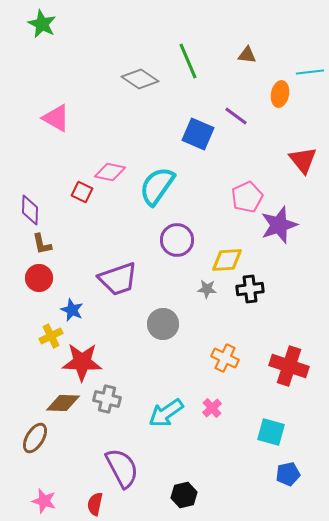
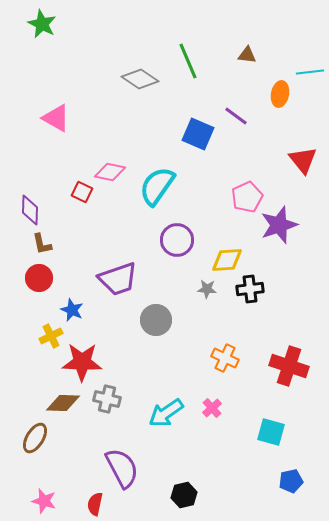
gray circle: moved 7 px left, 4 px up
blue pentagon: moved 3 px right, 7 px down
